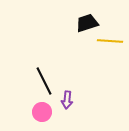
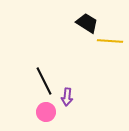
black trapezoid: rotated 50 degrees clockwise
purple arrow: moved 3 px up
pink circle: moved 4 px right
